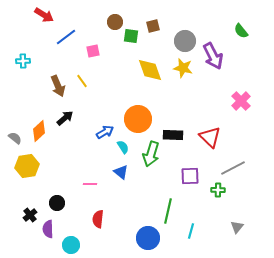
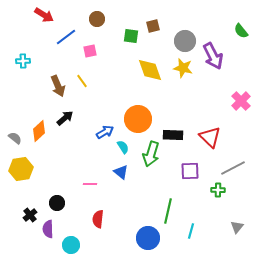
brown circle: moved 18 px left, 3 px up
pink square: moved 3 px left
yellow hexagon: moved 6 px left, 3 px down
purple square: moved 5 px up
